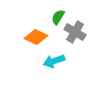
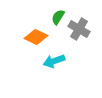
gray cross: moved 4 px right, 3 px up
